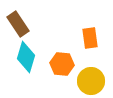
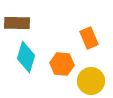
brown rectangle: moved 1 px left, 1 px up; rotated 55 degrees counterclockwise
orange rectangle: moved 1 px left; rotated 15 degrees counterclockwise
